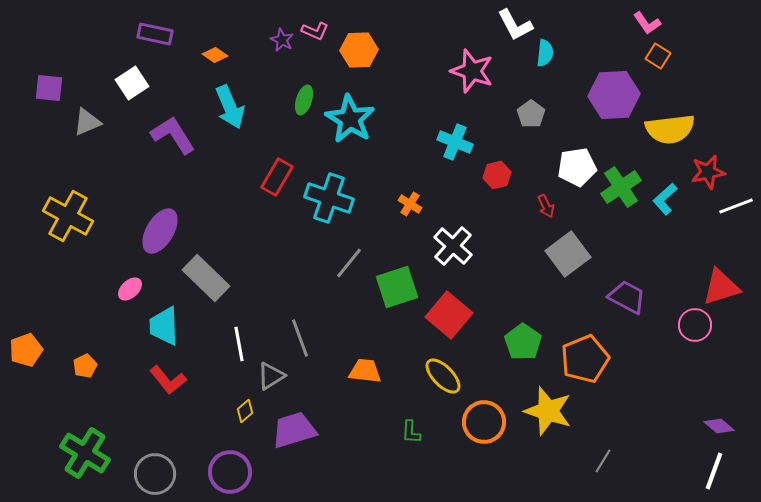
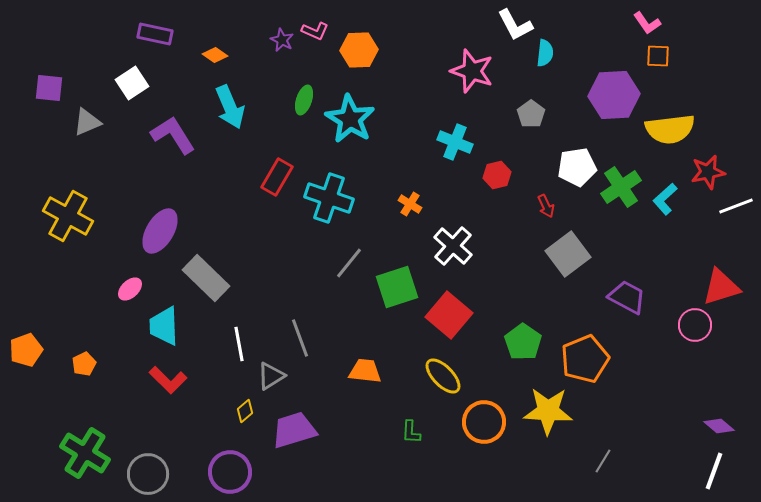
orange square at (658, 56): rotated 30 degrees counterclockwise
orange pentagon at (85, 366): moved 1 px left, 2 px up
red L-shape at (168, 380): rotated 6 degrees counterclockwise
yellow star at (548, 411): rotated 15 degrees counterclockwise
gray circle at (155, 474): moved 7 px left
